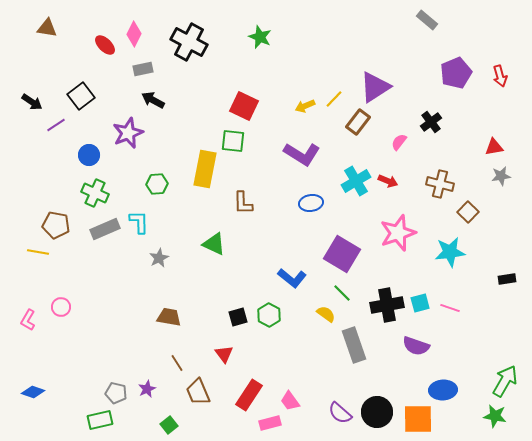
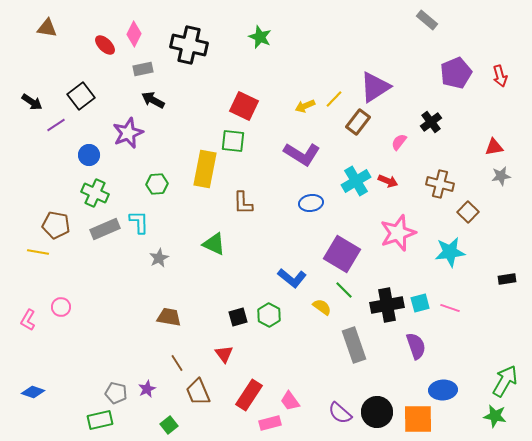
black cross at (189, 42): moved 3 px down; rotated 15 degrees counterclockwise
green line at (342, 293): moved 2 px right, 3 px up
yellow semicircle at (326, 314): moved 4 px left, 7 px up
purple semicircle at (416, 346): rotated 128 degrees counterclockwise
